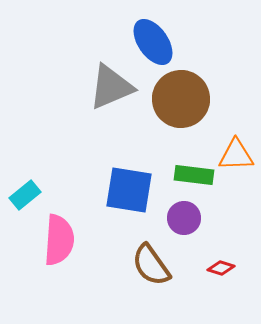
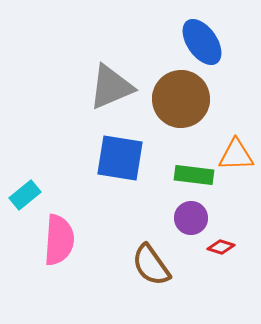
blue ellipse: moved 49 px right
blue square: moved 9 px left, 32 px up
purple circle: moved 7 px right
red diamond: moved 21 px up
